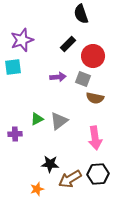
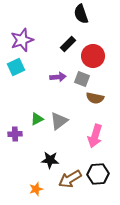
cyan square: moved 3 px right; rotated 18 degrees counterclockwise
gray square: moved 1 px left
pink arrow: moved 2 px up; rotated 25 degrees clockwise
black star: moved 4 px up
orange star: moved 1 px left
